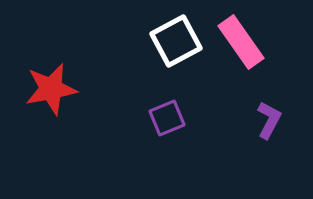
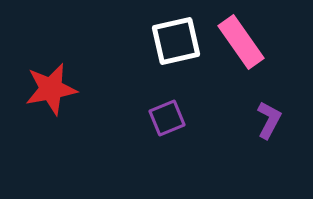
white square: rotated 15 degrees clockwise
